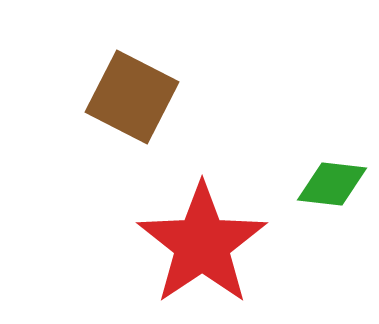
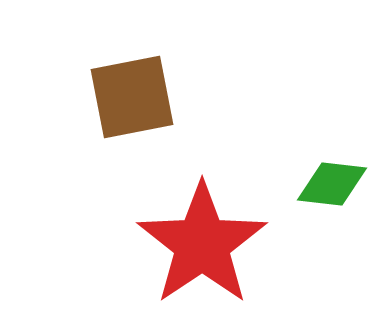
brown square: rotated 38 degrees counterclockwise
